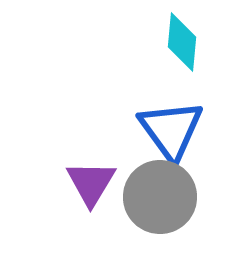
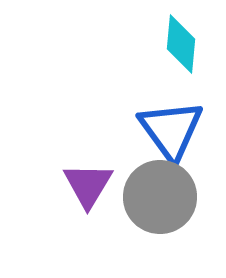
cyan diamond: moved 1 px left, 2 px down
purple triangle: moved 3 px left, 2 px down
